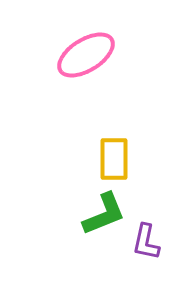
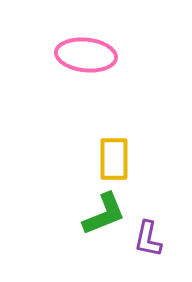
pink ellipse: rotated 38 degrees clockwise
purple L-shape: moved 2 px right, 3 px up
